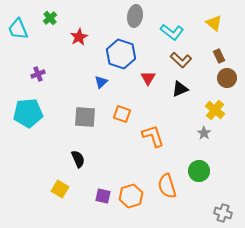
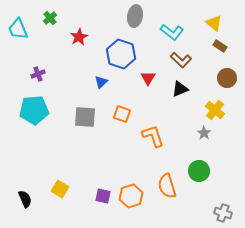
brown rectangle: moved 1 px right, 10 px up; rotated 32 degrees counterclockwise
cyan pentagon: moved 6 px right, 3 px up
black semicircle: moved 53 px left, 40 px down
